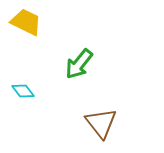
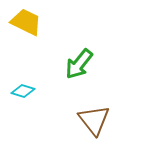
cyan diamond: rotated 35 degrees counterclockwise
brown triangle: moved 7 px left, 3 px up
